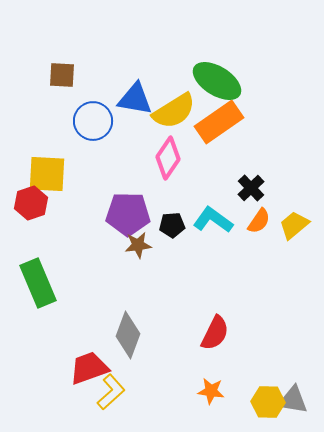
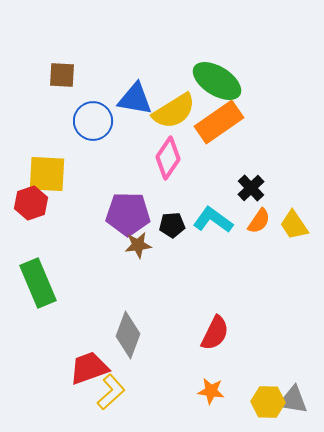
yellow trapezoid: rotated 84 degrees counterclockwise
